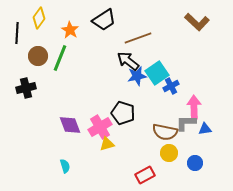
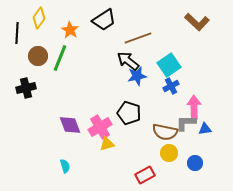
cyan square: moved 12 px right, 8 px up
black pentagon: moved 6 px right
